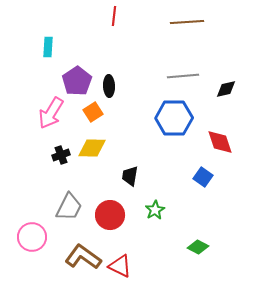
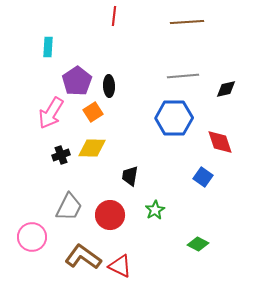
green diamond: moved 3 px up
